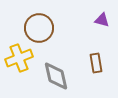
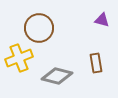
gray diamond: moved 1 px right; rotated 64 degrees counterclockwise
